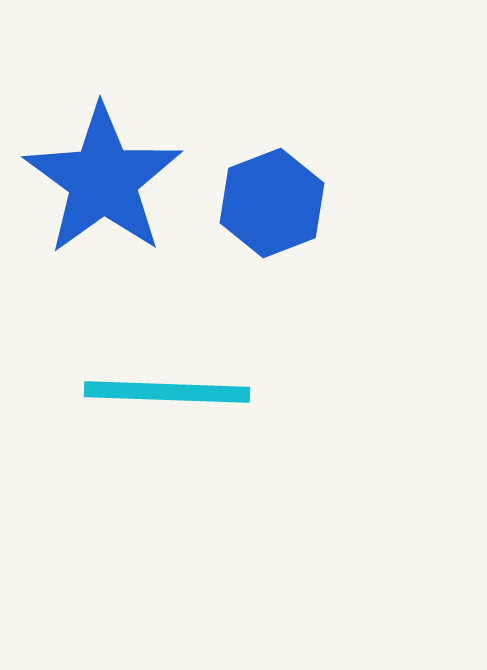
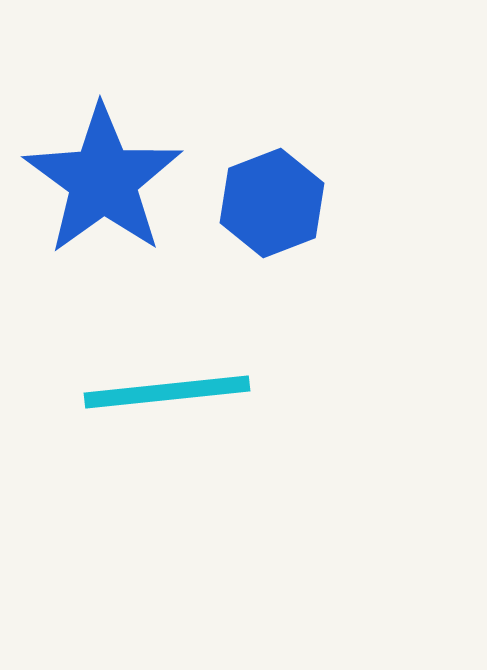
cyan line: rotated 8 degrees counterclockwise
